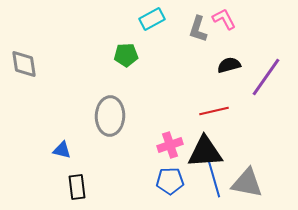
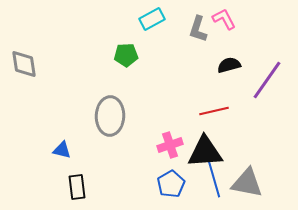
purple line: moved 1 px right, 3 px down
blue pentagon: moved 1 px right, 3 px down; rotated 28 degrees counterclockwise
